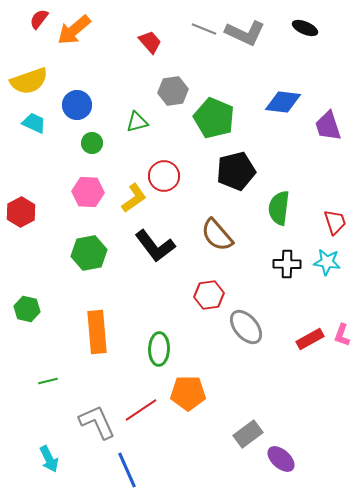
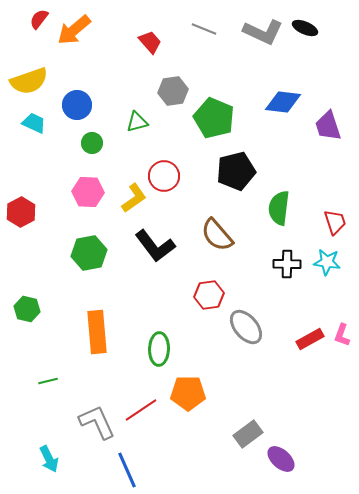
gray L-shape at (245, 33): moved 18 px right, 1 px up
